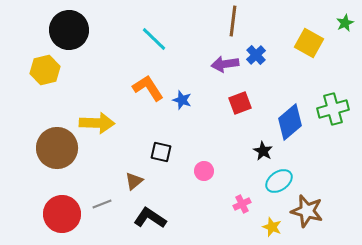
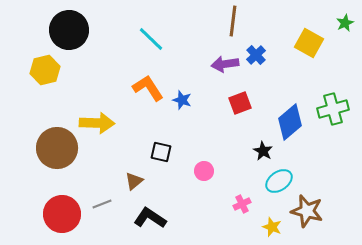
cyan line: moved 3 px left
